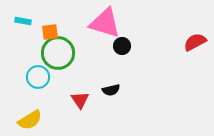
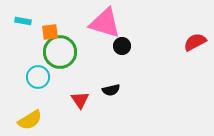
green circle: moved 2 px right, 1 px up
